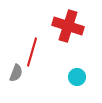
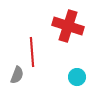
red line: rotated 20 degrees counterclockwise
gray semicircle: moved 1 px right, 2 px down
